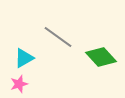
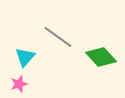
cyan triangle: moved 1 px right, 1 px up; rotated 20 degrees counterclockwise
